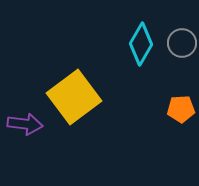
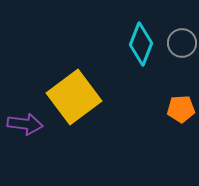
cyan diamond: rotated 9 degrees counterclockwise
